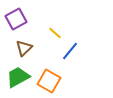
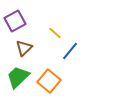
purple square: moved 1 px left, 2 px down
green trapezoid: rotated 15 degrees counterclockwise
orange square: rotated 10 degrees clockwise
